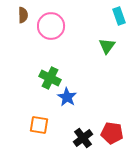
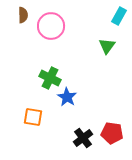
cyan rectangle: rotated 48 degrees clockwise
orange square: moved 6 px left, 8 px up
